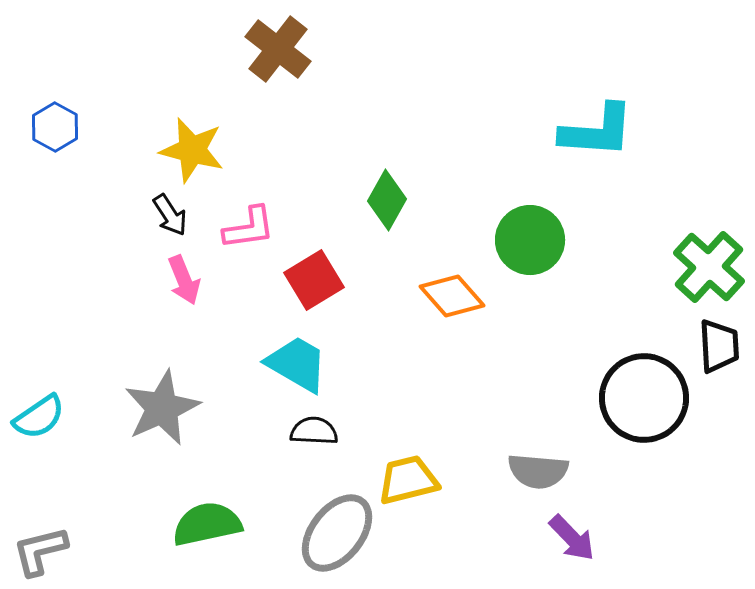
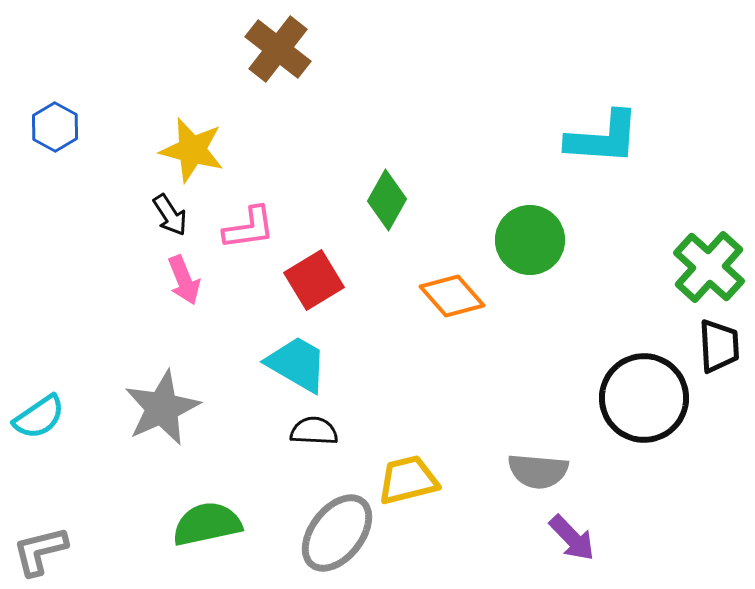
cyan L-shape: moved 6 px right, 7 px down
